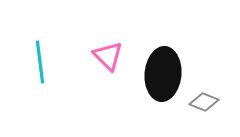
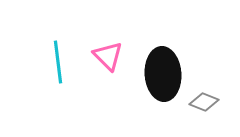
cyan line: moved 18 px right
black ellipse: rotated 9 degrees counterclockwise
